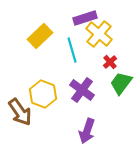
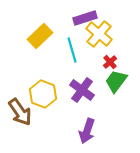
green trapezoid: moved 5 px left, 2 px up
